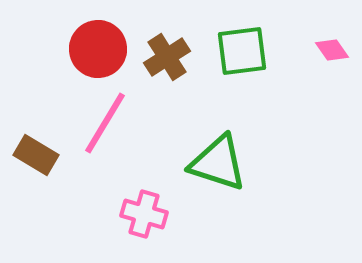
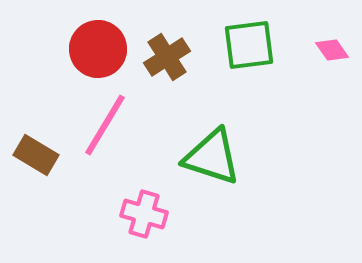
green square: moved 7 px right, 6 px up
pink line: moved 2 px down
green triangle: moved 6 px left, 6 px up
